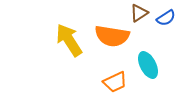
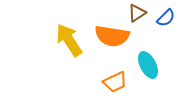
brown triangle: moved 2 px left
blue semicircle: rotated 12 degrees counterclockwise
